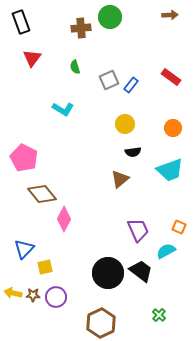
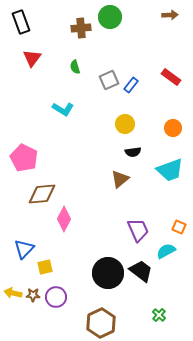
brown diamond: rotated 56 degrees counterclockwise
